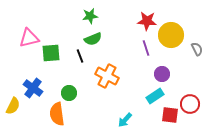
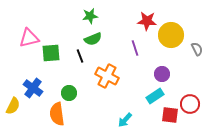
purple line: moved 11 px left
